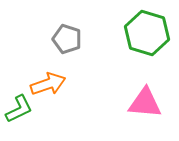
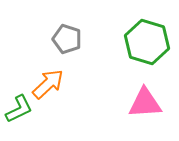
green hexagon: moved 9 px down
orange arrow: rotated 24 degrees counterclockwise
pink triangle: rotated 9 degrees counterclockwise
